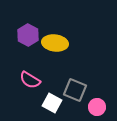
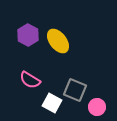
yellow ellipse: moved 3 px right, 2 px up; rotated 45 degrees clockwise
